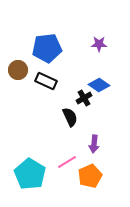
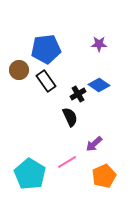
blue pentagon: moved 1 px left, 1 px down
brown circle: moved 1 px right
black rectangle: rotated 30 degrees clockwise
black cross: moved 6 px left, 4 px up
purple arrow: rotated 42 degrees clockwise
orange pentagon: moved 14 px right
